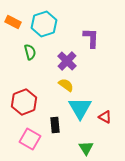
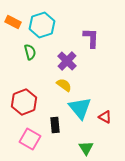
cyan hexagon: moved 2 px left, 1 px down
yellow semicircle: moved 2 px left
cyan triangle: rotated 10 degrees counterclockwise
